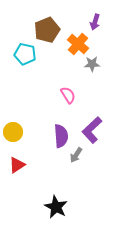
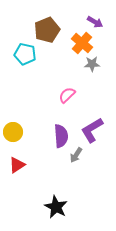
purple arrow: rotated 77 degrees counterclockwise
orange cross: moved 4 px right, 1 px up
pink semicircle: moved 1 px left; rotated 102 degrees counterclockwise
purple L-shape: rotated 12 degrees clockwise
